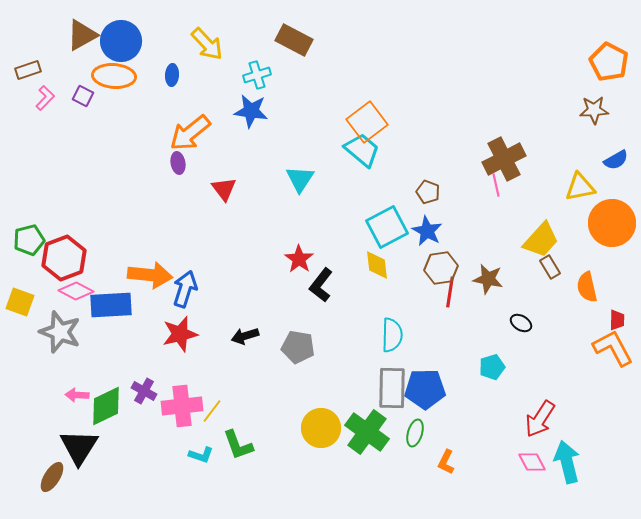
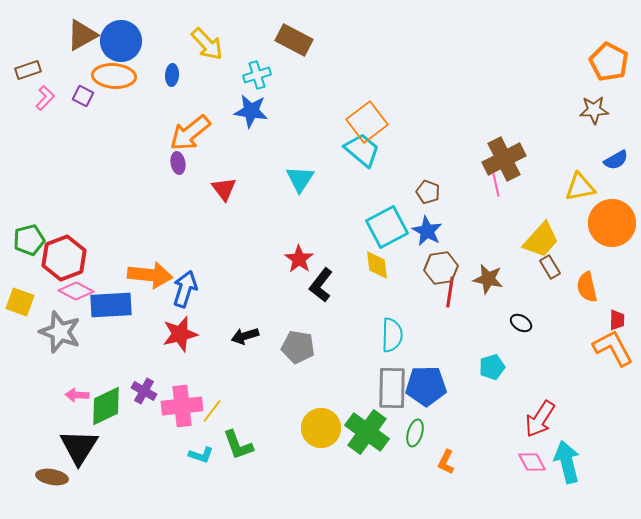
blue pentagon at (425, 389): moved 1 px right, 3 px up
brown ellipse at (52, 477): rotated 68 degrees clockwise
